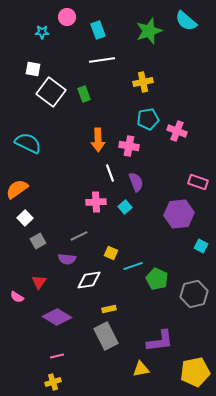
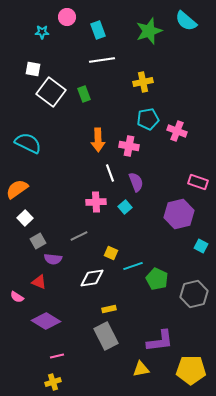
purple hexagon at (179, 214): rotated 8 degrees counterclockwise
purple semicircle at (67, 259): moved 14 px left
white diamond at (89, 280): moved 3 px right, 2 px up
red triangle at (39, 282): rotated 42 degrees counterclockwise
purple diamond at (57, 317): moved 11 px left, 4 px down
yellow pentagon at (195, 372): moved 4 px left, 2 px up; rotated 12 degrees clockwise
